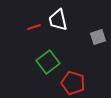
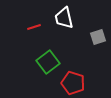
white trapezoid: moved 6 px right, 2 px up
